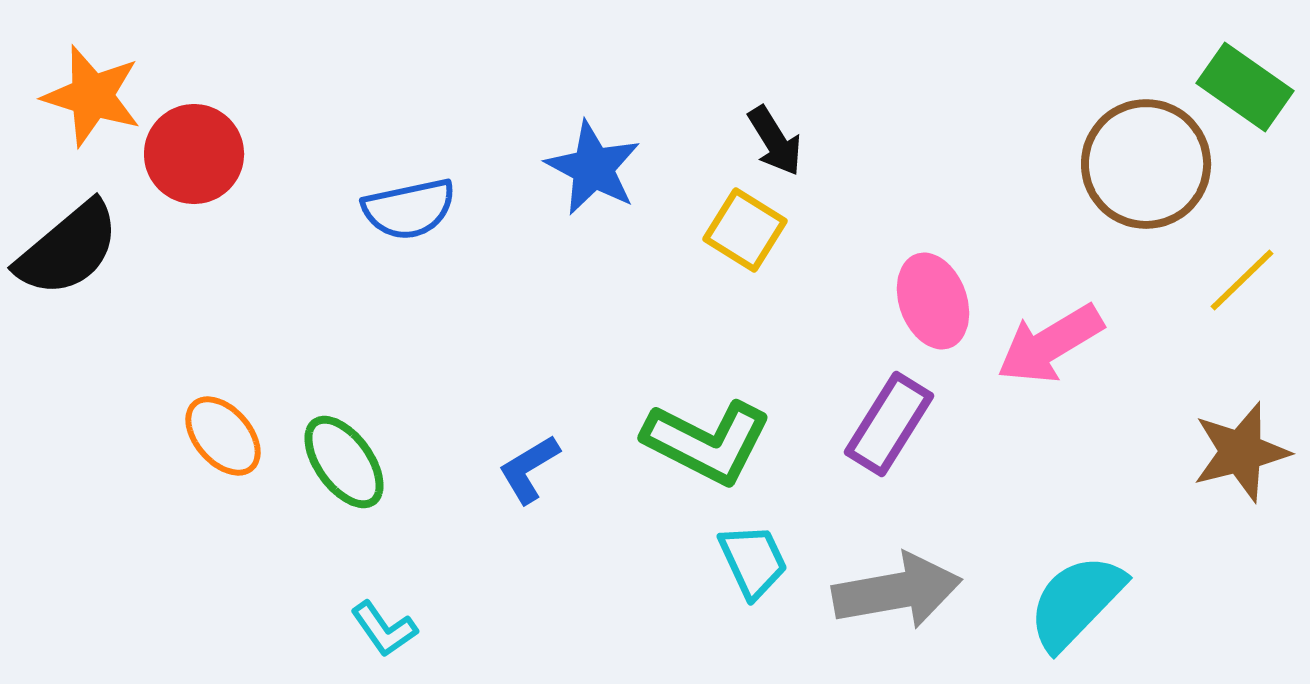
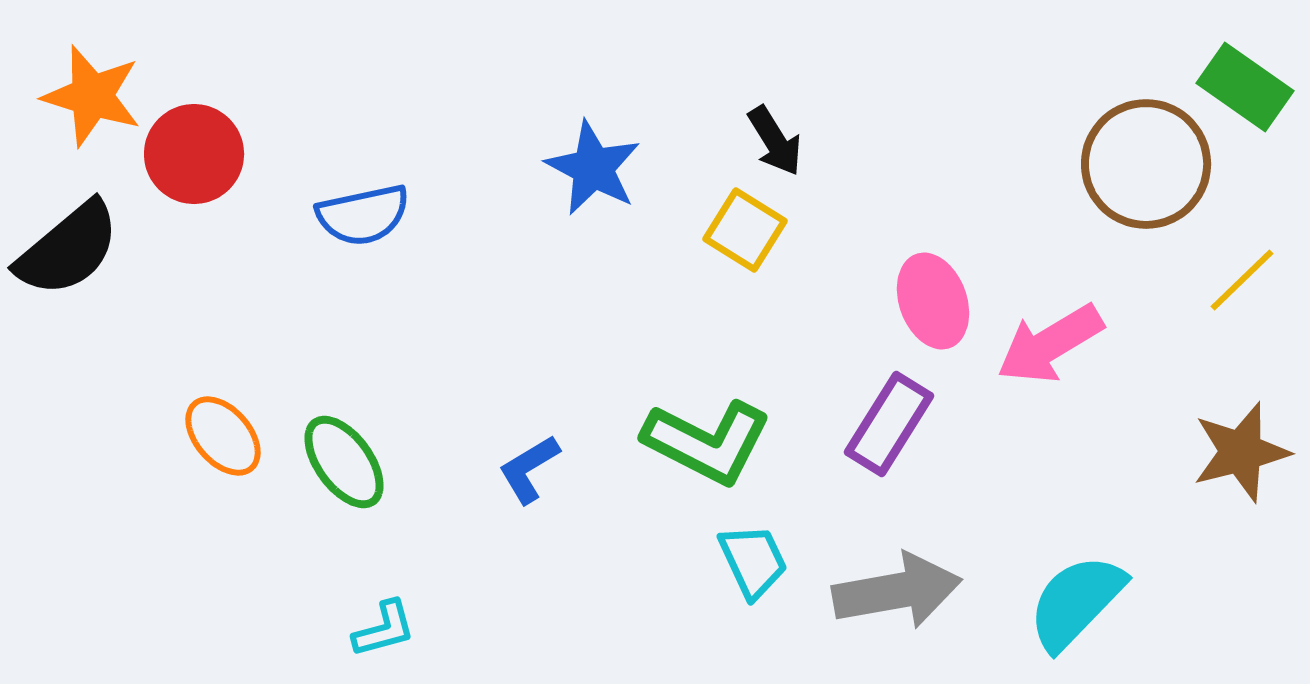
blue semicircle: moved 46 px left, 6 px down
cyan L-shape: rotated 70 degrees counterclockwise
